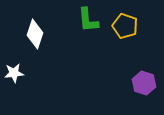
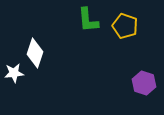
white diamond: moved 19 px down
